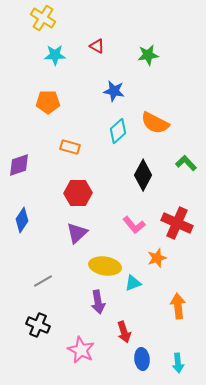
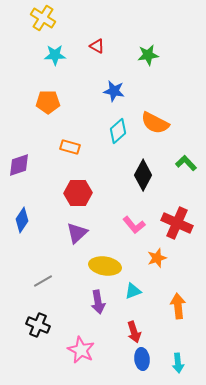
cyan triangle: moved 8 px down
red arrow: moved 10 px right
